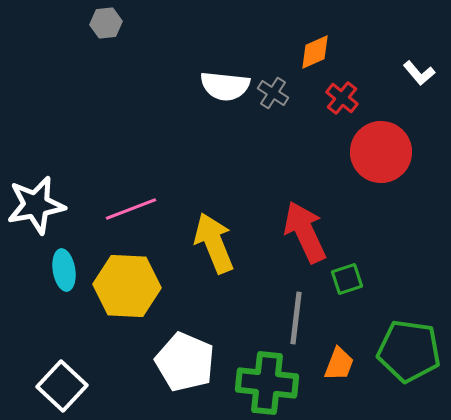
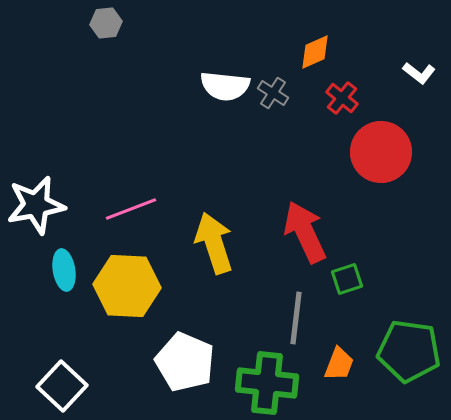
white L-shape: rotated 12 degrees counterclockwise
yellow arrow: rotated 4 degrees clockwise
